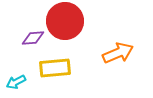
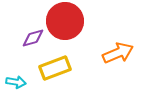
purple diamond: rotated 10 degrees counterclockwise
yellow rectangle: rotated 16 degrees counterclockwise
cyan arrow: rotated 144 degrees counterclockwise
